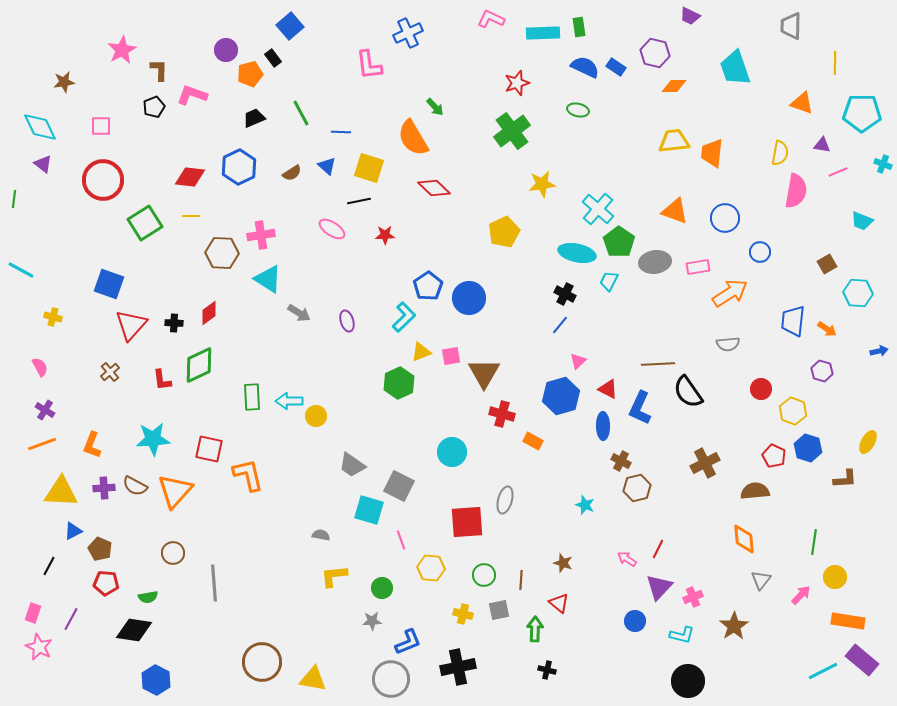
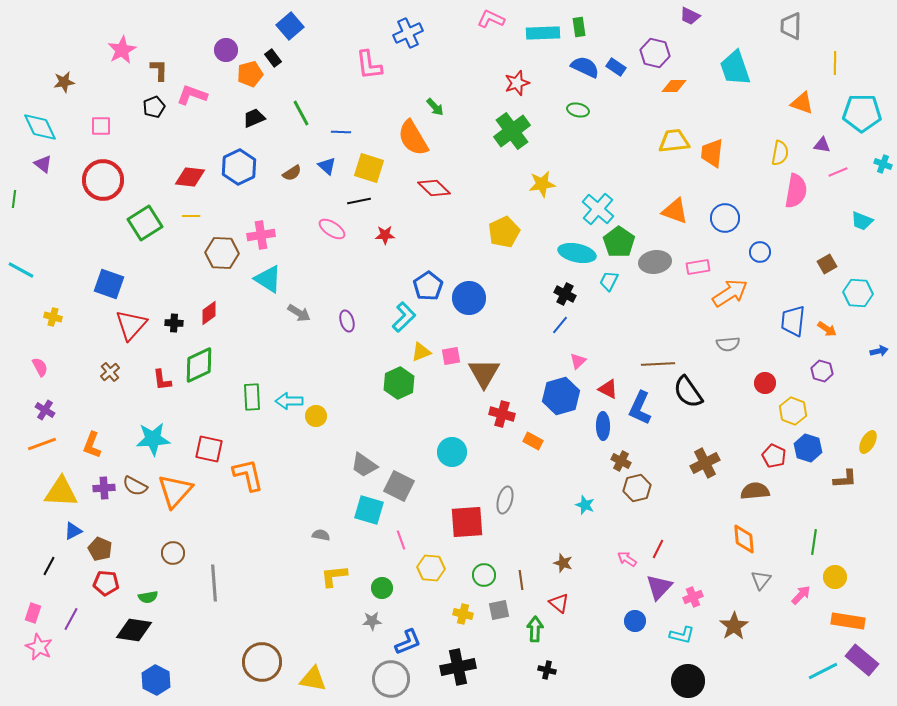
red circle at (761, 389): moved 4 px right, 6 px up
gray trapezoid at (352, 465): moved 12 px right
brown line at (521, 580): rotated 12 degrees counterclockwise
